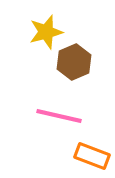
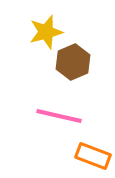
brown hexagon: moved 1 px left
orange rectangle: moved 1 px right
